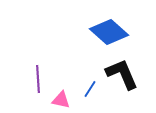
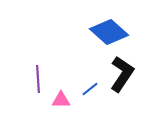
black L-shape: rotated 57 degrees clockwise
blue line: rotated 18 degrees clockwise
pink triangle: rotated 12 degrees counterclockwise
